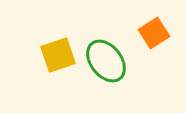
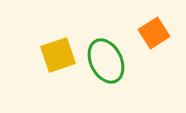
green ellipse: rotated 12 degrees clockwise
